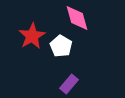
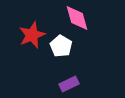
red star: moved 1 px up; rotated 8 degrees clockwise
purple rectangle: rotated 24 degrees clockwise
